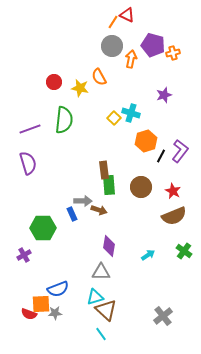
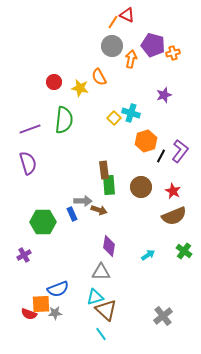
green hexagon: moved 6 px up
